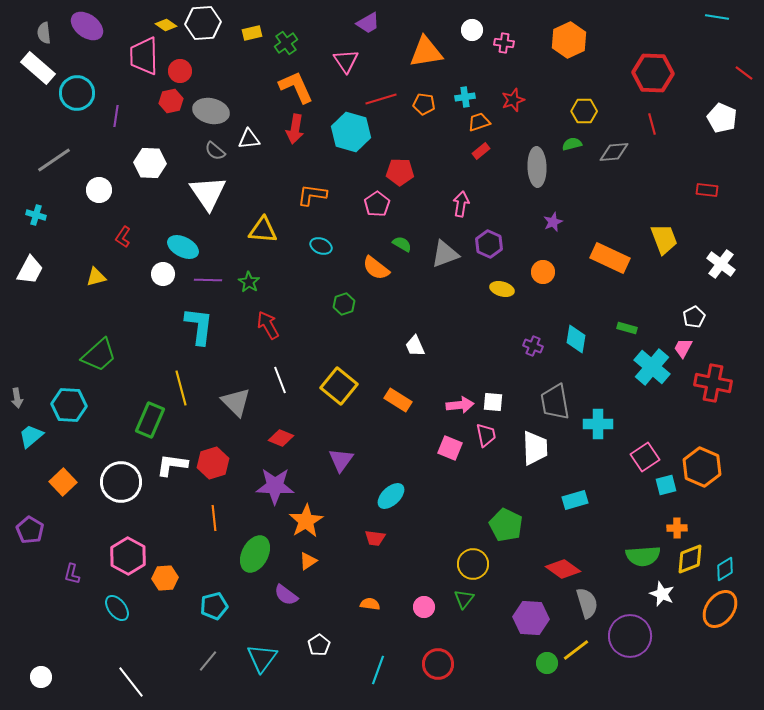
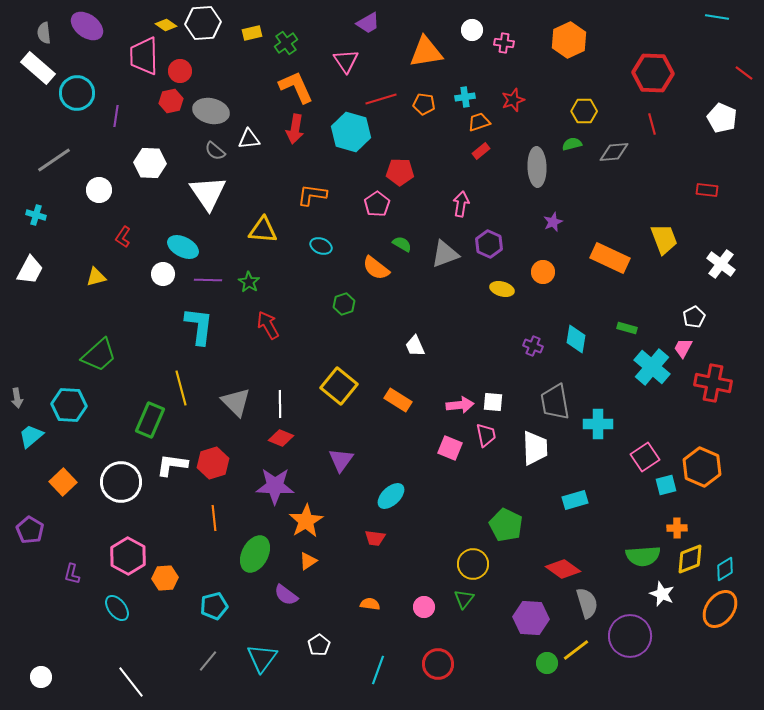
white line at (280, 380): moved 24 px down; rotated 20 degrees clockwise
